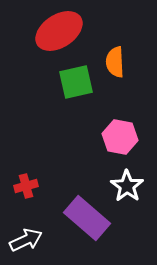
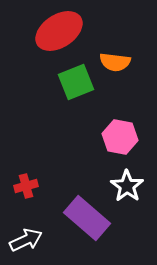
orange semicircle: rotated 80 degrees counterclockwise
green square: rotated 9 degrees counterclockwise
